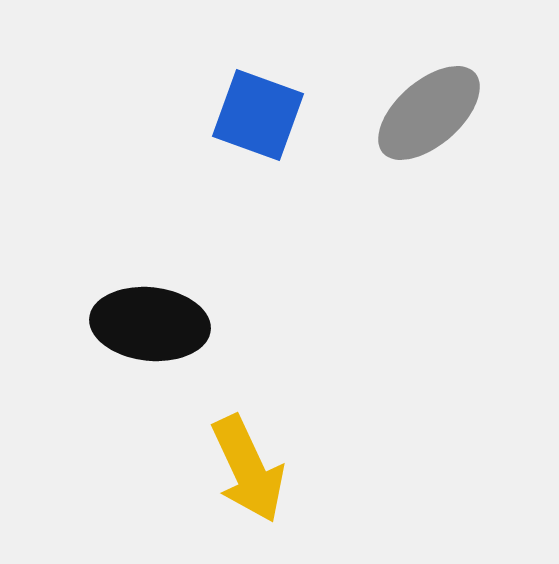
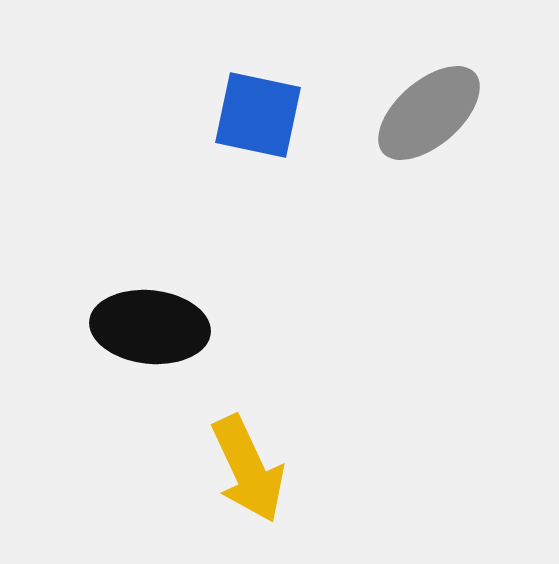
blue square: rotated 8 degrees counterclockwise
black ellipse: moved 3 px down
